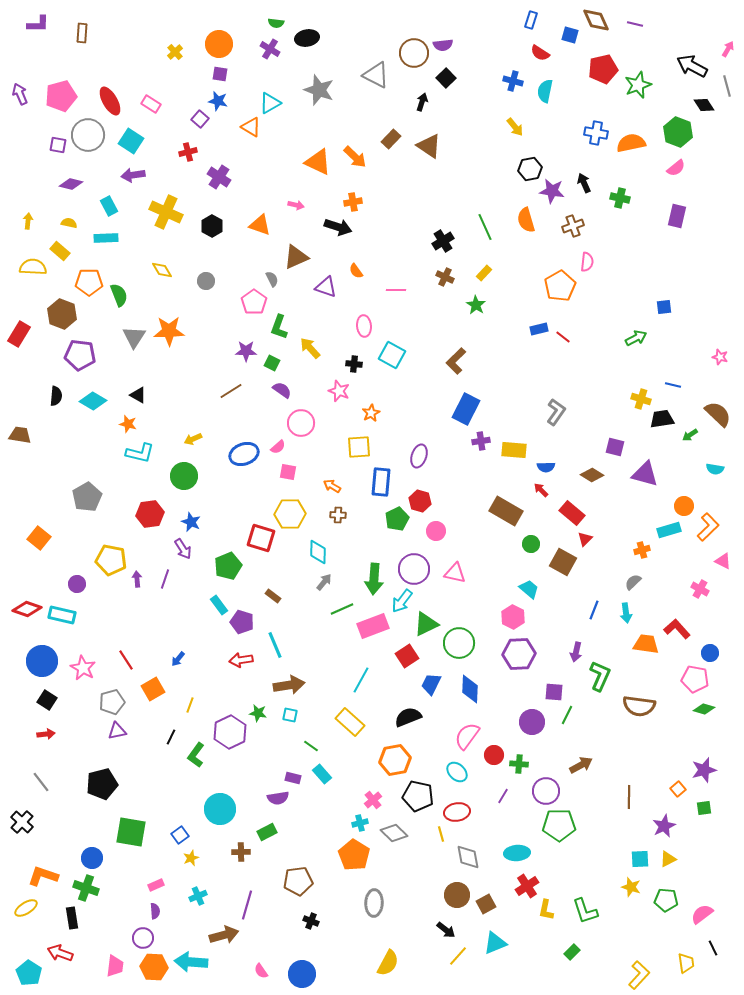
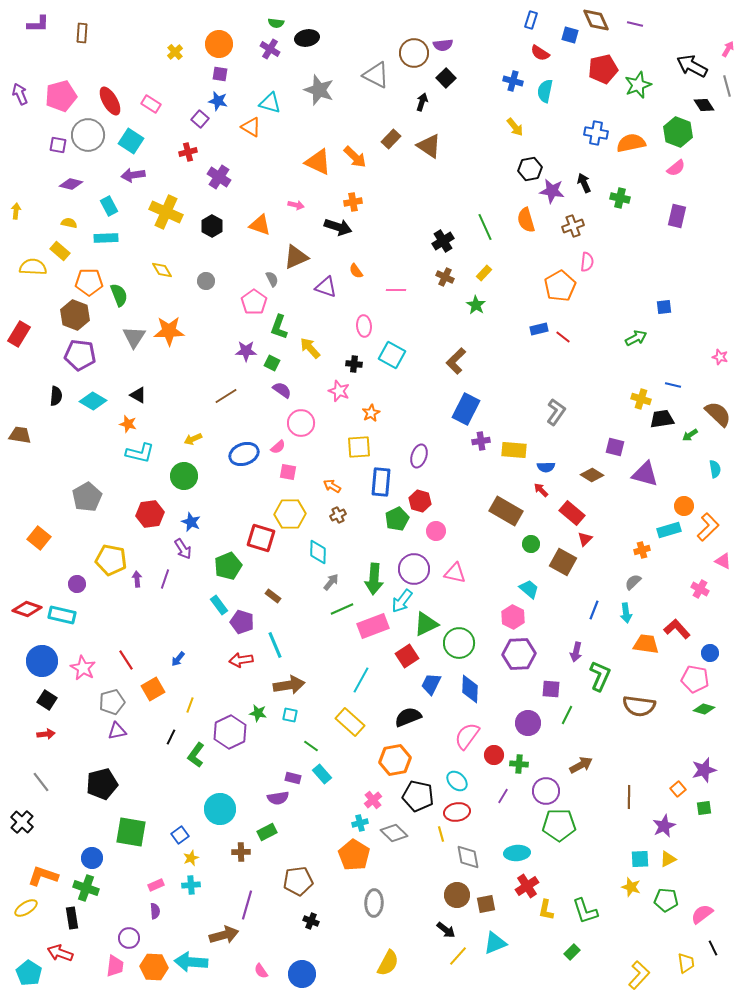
cyan triangle at (270, 103): rotated 45 degrees clockwise
yellow arrow at (28, 221): moved 12 px left, 10 px up
brown hexagon at (62, 314): moved 13 px right, 1 px down
brown line at (231, 391): moved 5 px left, 5 px down
cyan semicircle at (715, 469): rotated 108 degrees counterclockwise
brown cross at (338, 515): rotated 28 degrees counterclockwise
gray arrow at (324, 582): moved 7 px right
purple square at (554, 692): moved 3 px left, 3 px up
purple circle at (532, 722): moved 4 px left, 1 px down
cyan ellipse at (457, 772): moved 9 px down
cyan cross at (198, 896): moved 7 px left, 11 px up; rotated 18 degrees clockwise
brown square at (486, 904): rotated 18 degrees clockwise
purple circle at (143, 938): moved 14 px left
